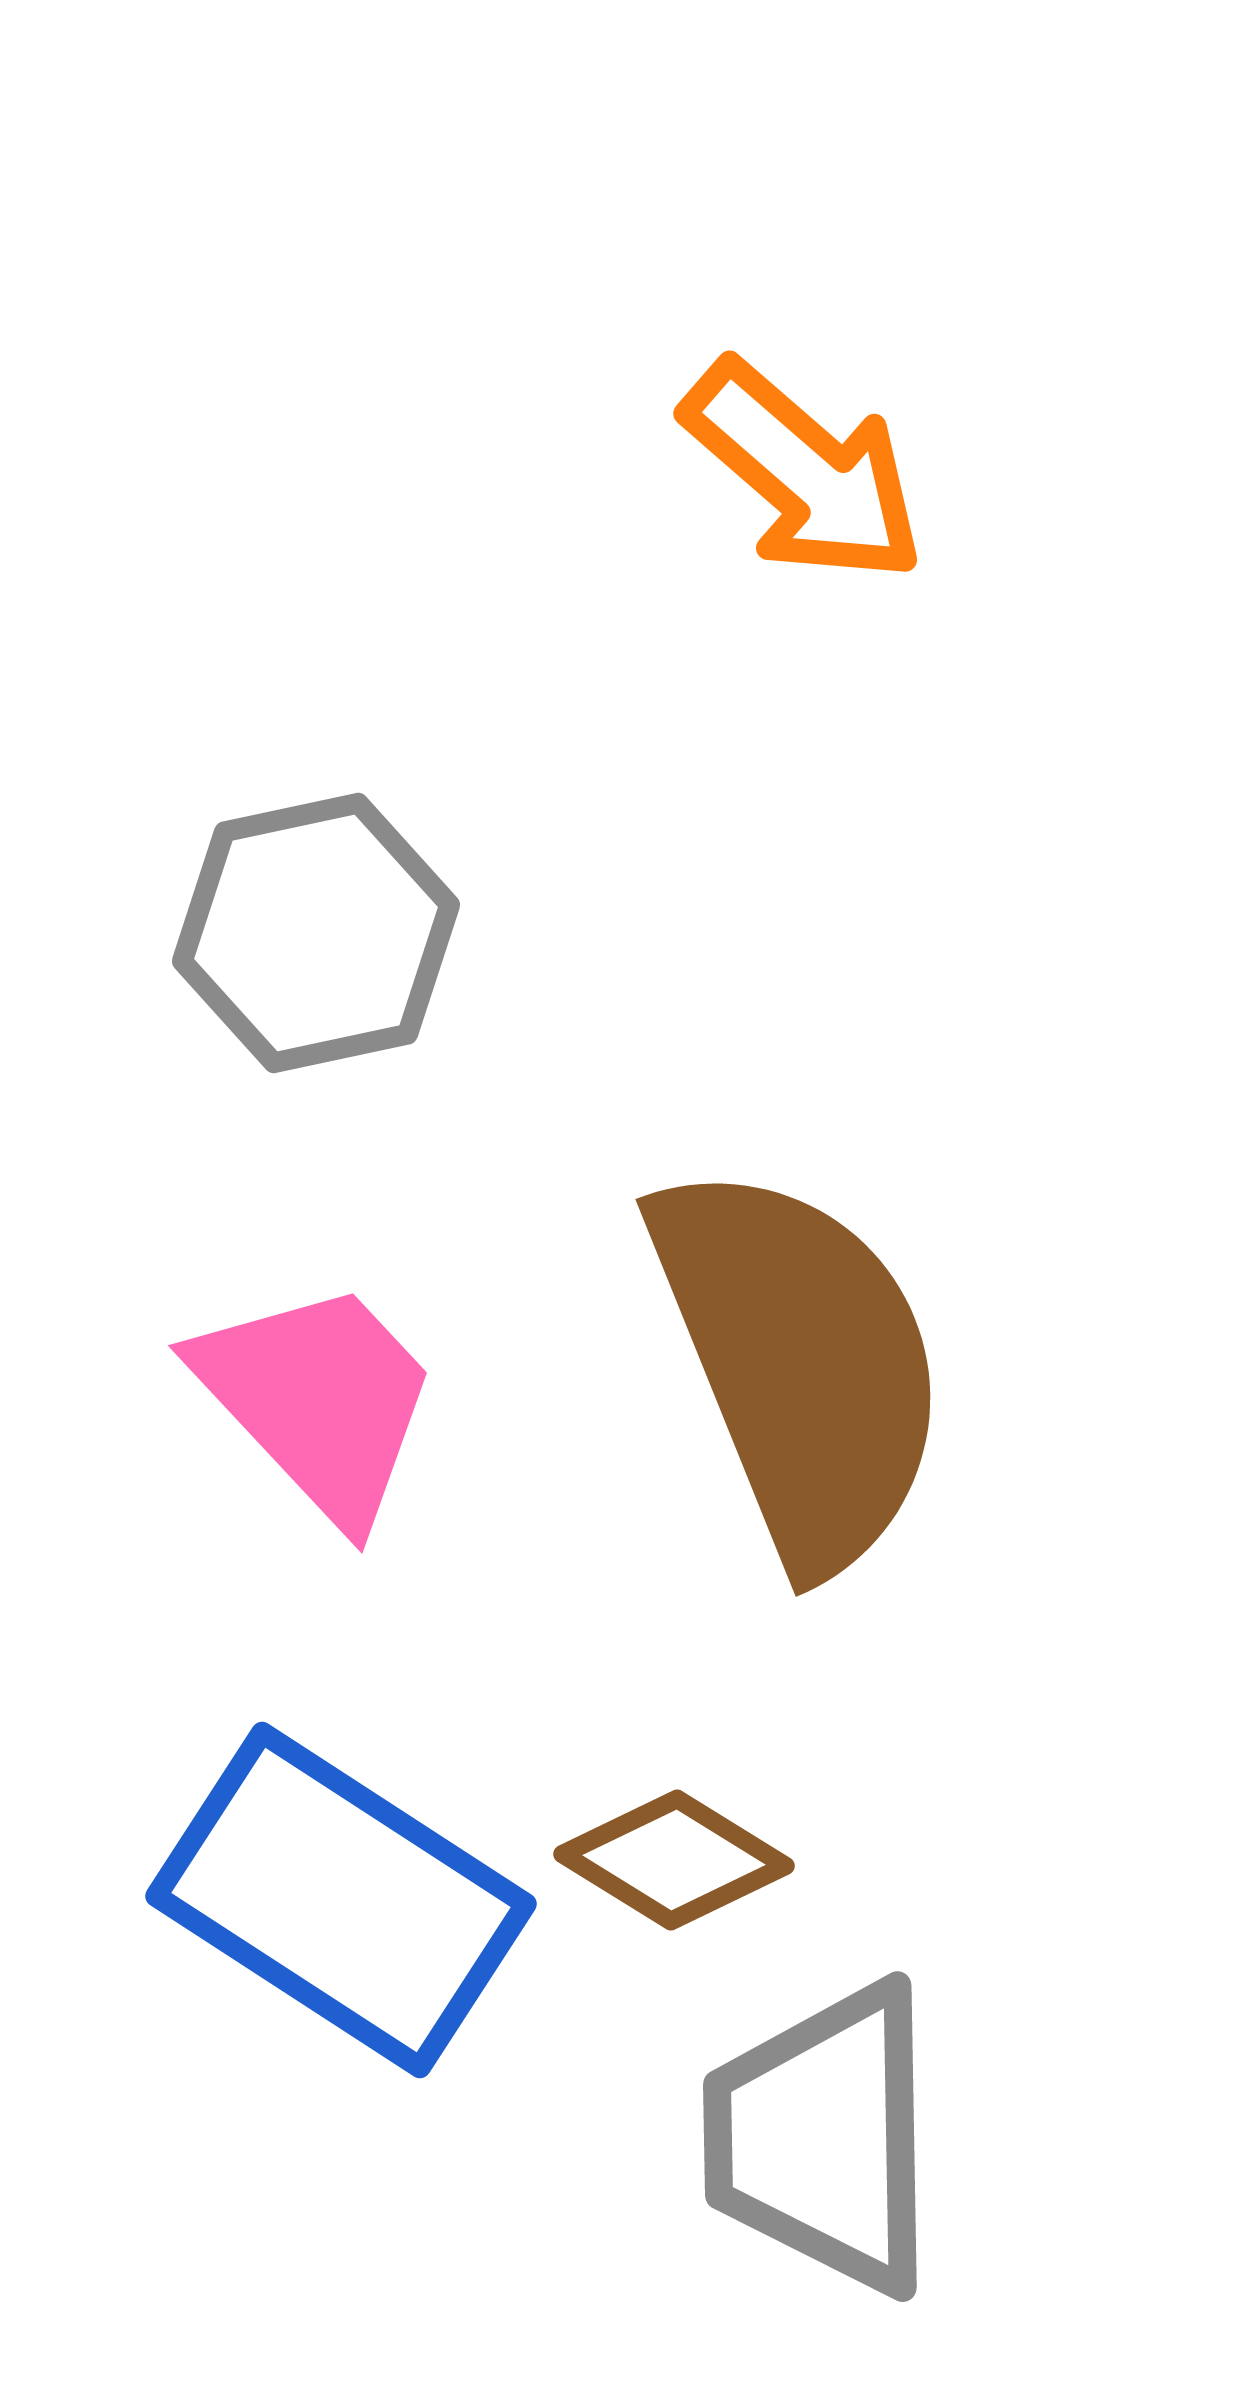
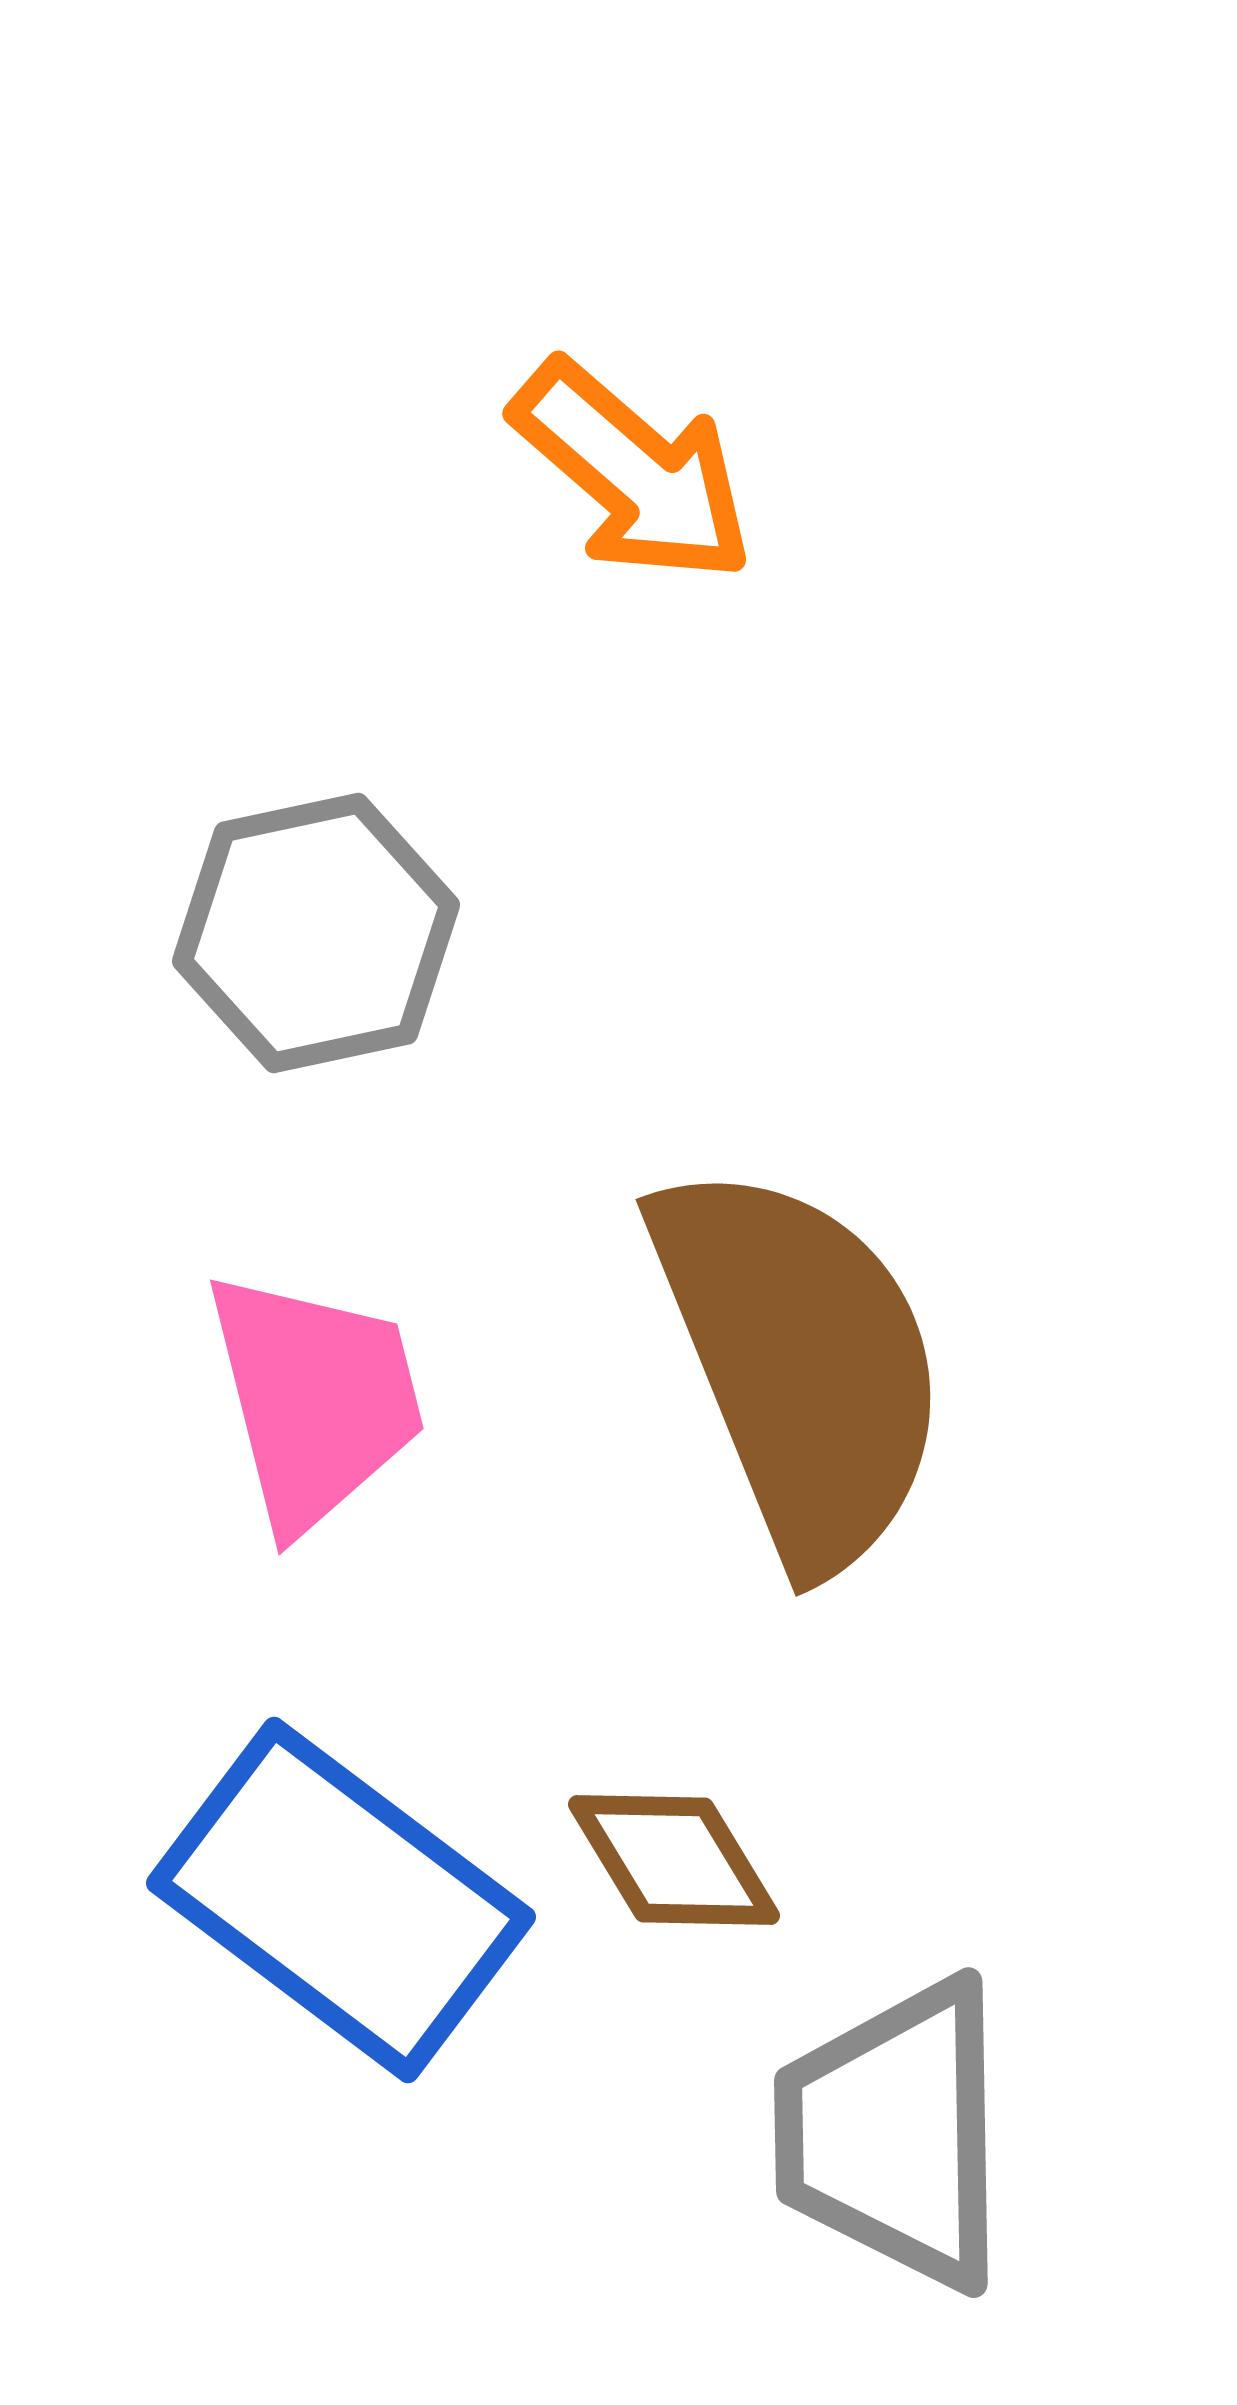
orange arrow: moved 171 px left
pink trapezoid: moved 3 px left; rotated 29 degrees clockwise
brown diamond: rotated 27 degrees clockwise
blue rectangle: rotated 4 degrees clockwise
gray trapezoid: moved 71 px right, 4 px up
